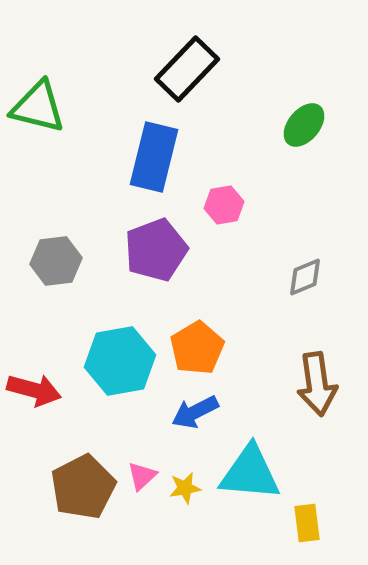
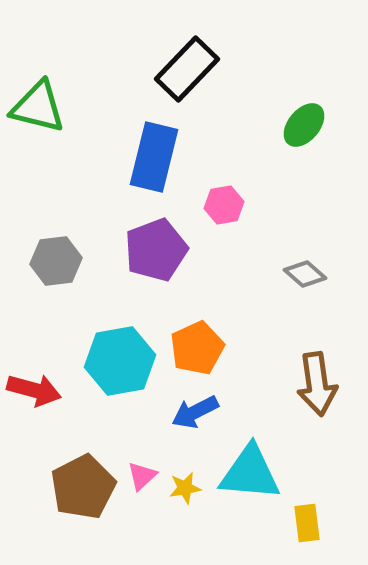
gray diamond: moved 3 px up; rotated 63 degrees clockwise
orange pentagon: rotated 6 degrees clockwise
